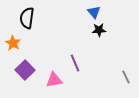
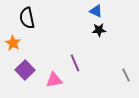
blue triangle: moved 2 px right, 1 px up; rotated 24 degrees counterclockwise
black semicircle: rotated 20 degrees counterclockwise
gray line: moved 2 px up
